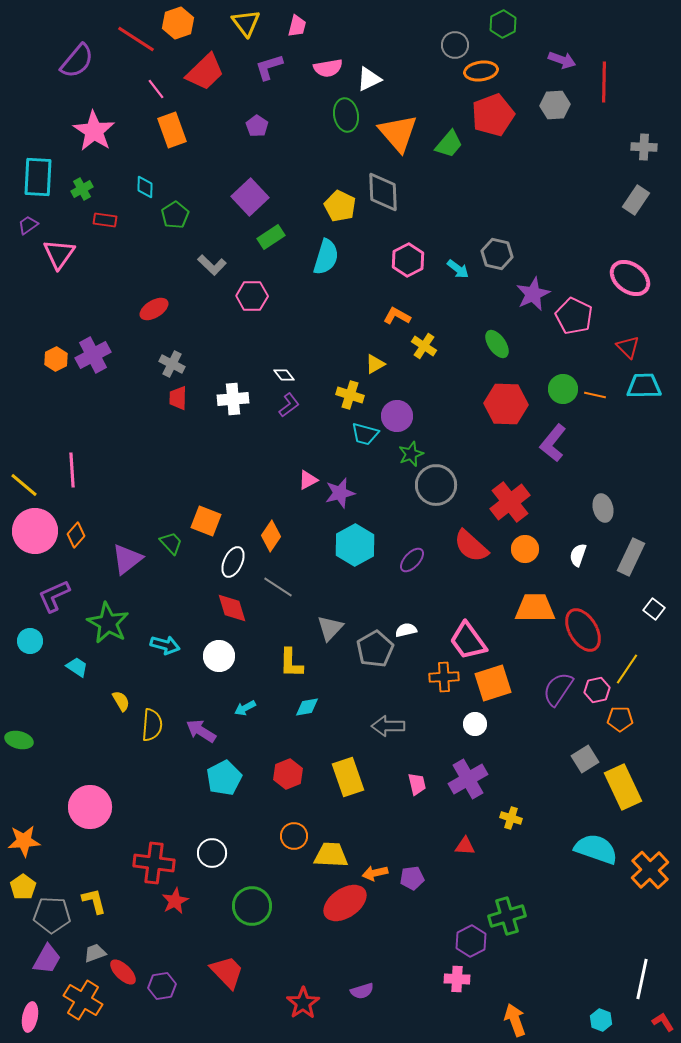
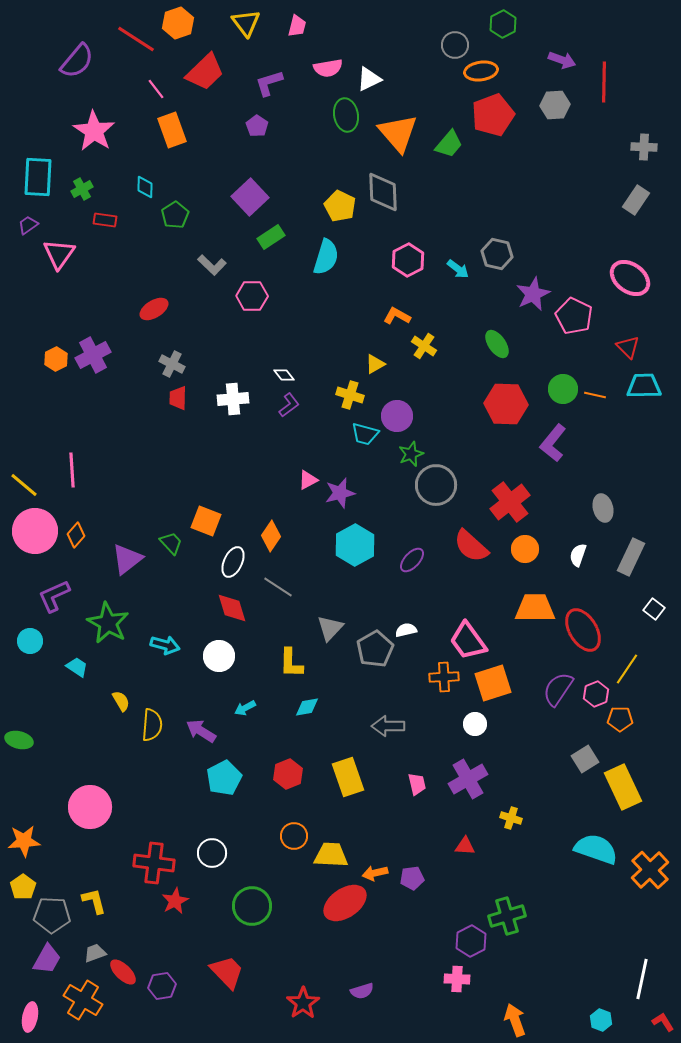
purple L-shape at (269, 67): moved 16 px down
pink hexagon at (597, 690): moved 1 px left, 4 px down; rotated 10 degrees counterclockwise
